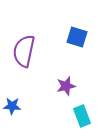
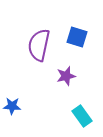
purple semicircle: moved 15 px right, 6 px up
purple star: moved 10 px up
cyan rectangle: rotated 15 degrees counterclockwise
